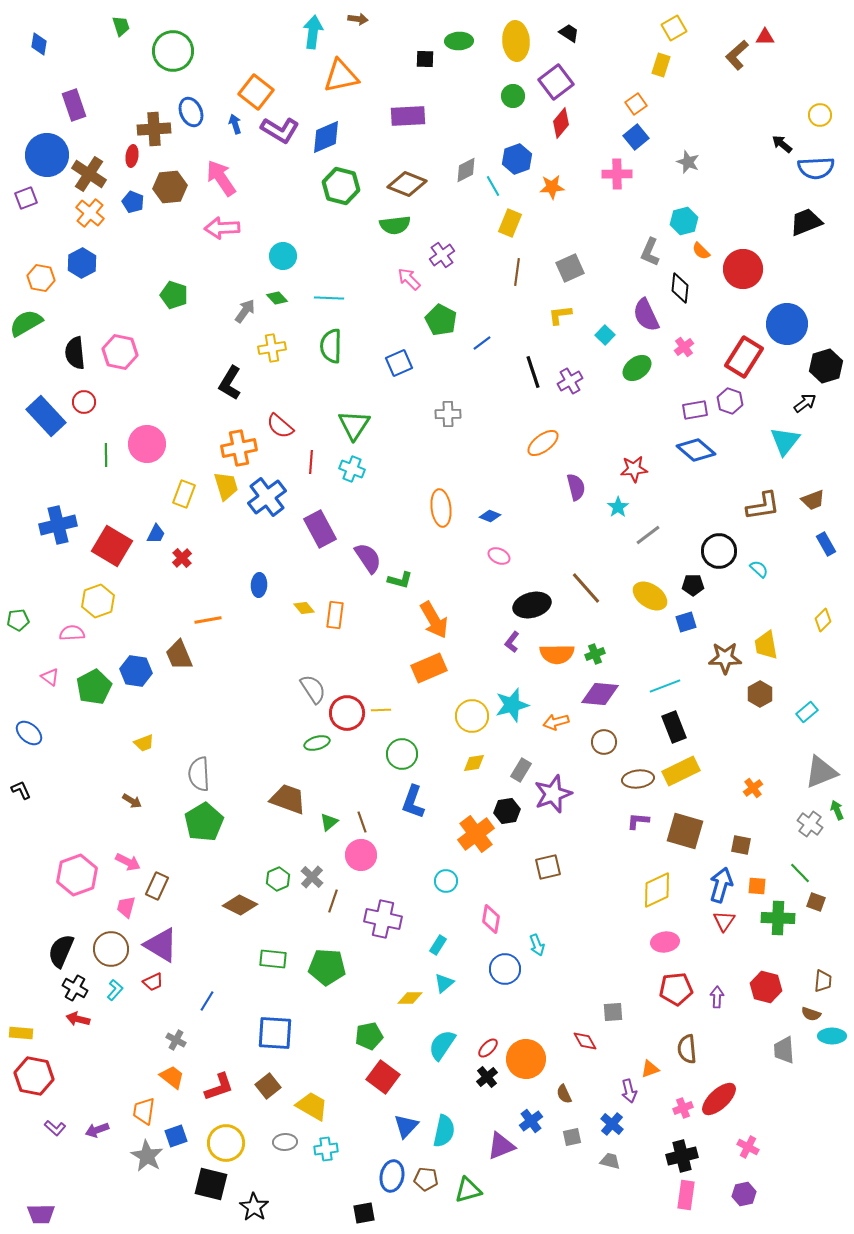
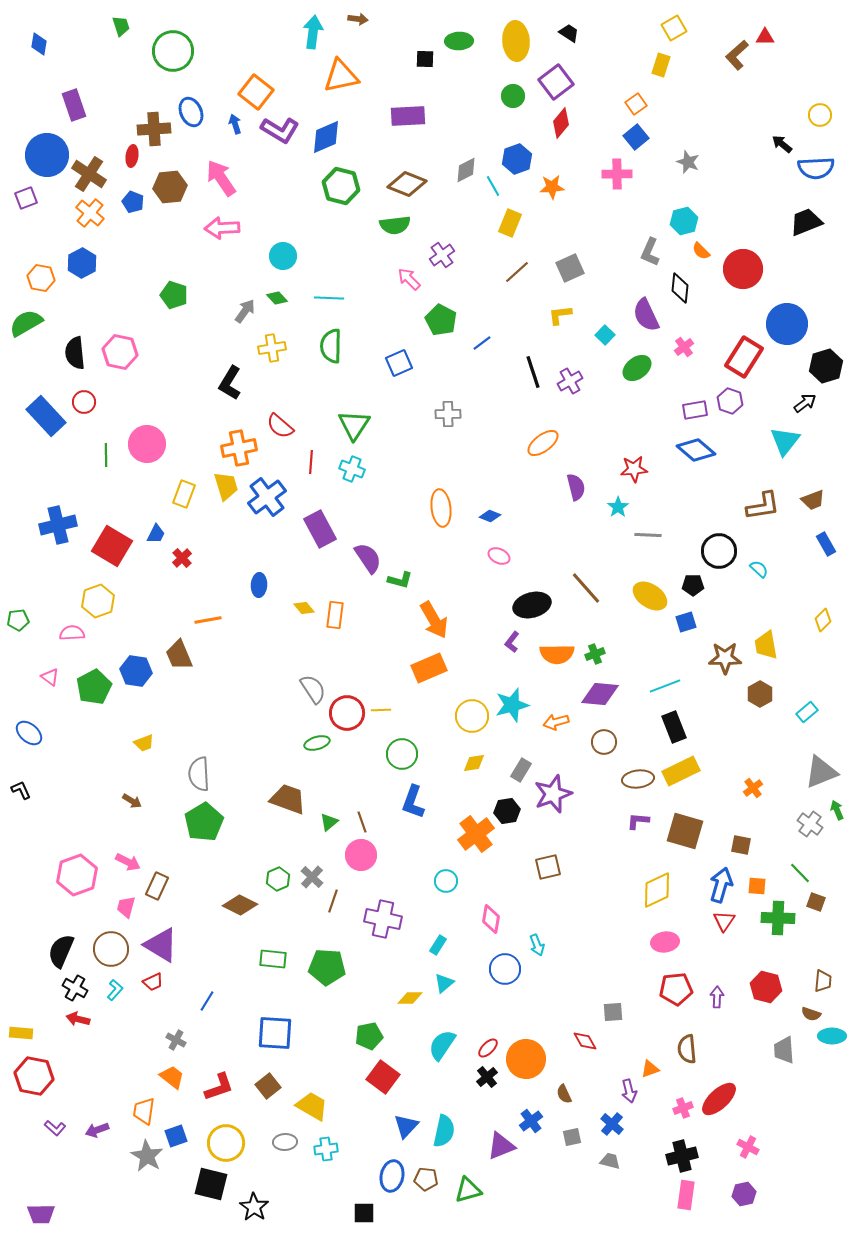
brown line at (517, 272): rotated 40 degrees clockwise
gray line at (648, 535): rotated 40 degrees clockwise
black square at (364, 1213): rotated 10 degrees clockwise
